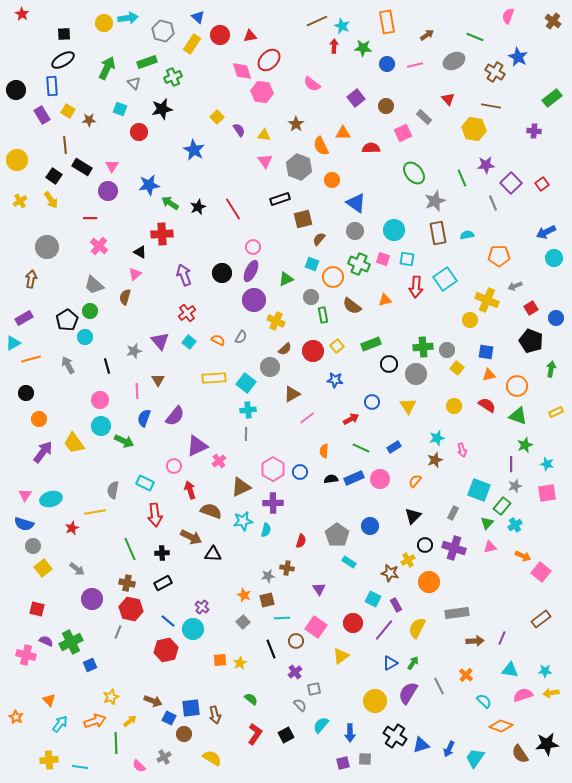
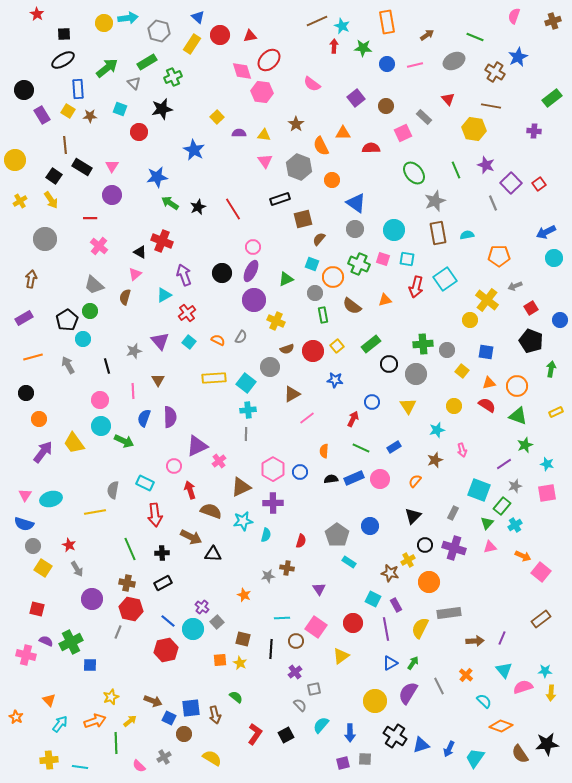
red star at (22, 14): moved 15 px right
pink semicircle at (508, 16): moved 6 px right
brown cross at (553, 21): rotated 35 degrees clockwise
gray hexagon at (163, 31): moved 4 px left
blue star at (518, 57): rotated 18 degrees clockwise
green rectangle at (147, 62): rotated 12 degrees counterclockwise
green arrow at (107, 68): rotated 25 degrees clockwise
blue rectangle at (52, 86): moved 26 px right, 3 px down
black circle at (16, 90): moved 8 px right
brown star at (89, 120): moved 1 px right, 4 px up
purple semicircle at (239, 130): moved 3 px down; rotated 56 degrees counterclockwise
yellow circle at (17, 160): moved 2 px left
purple star at (486, 165): rotated 24 degrees clockwise
green line at (462, 178): moved 6 px left, 8 px up
red square at (542, 184): moved 3 px left
blue star at (149, 185): moved 8 px right, 8 px up
purple circle at (108, 191): moved 4 px right, 4 px down
gray circle at (355, 231): moved 2 px up
red cross at (162, 234): moved 7 px down; rotated 25 degrees clockwise
gray circle at (47, 247): moved 2 px left, 8 px up
red arrow at (416, 287): rotated 10 degrees clockwise
gray circle at (311, 297): moved 4 px right, 4 px up
yellow cross at (487, 300): rotated 15 degrees clockwise
blue circle at (556, 318): moved 4 px right, 2 px down
cyan circle at (85, 337): moved 2 px left, 2 px down
cyan triangle at (13, 343): moved 151 px right, 48 px up
green rectangle at (371, 344): rotated 18 degrees counterclockwise
green cross at (423, 347): moved 3 px up
brown semicircle at (285, 349): moved 2 px right; rotated 24 degrees clockwise
orange line at (31, 359): moved 2 px right, 2 px up
yellow square at (457, 368): moved 5 px right, 3 px down
orange triangle at (489, 375): moved 8 px down
pink line at (137, 391): moved 4 px left
purple semicircle at (175, 416): moved 5 px left, 1 px down; rotated 40 degrees counterclockwise
red arrow at (351, 419): moved 2 px right; rotated 35 degrees counterclockwise
cyan star at (437, 438): moved 8 px up
purple line at (511, 464): moved 7 px left; rotated 56 degrees clockwise
red star at (72, 528): moved 3 px left, 17 px down; rotated 24 degrees counterclockwise
cyan semicircle at (266, 530): moved 5 px down
yellow square at (43, 568): rotated 18 degrees counterclockwise
gray arrow at (77, 569): rotated 21 degrees clockwise
brown square at (267, 600): moved 24 px left, 39 px down; rotated 28 degrees clockwise
gray rectangle at (457, 613): moved 8 px left
gray square at (243, 622): moved 26 px left
yellow semicircle at (417, 628): moved 3 px right
purple line at (384, 630): moved 2 px right, 1 px up; rotated 50 degrees counterclockwise
black line at (271, 649): rotated 24 degrees clockwise
yellow star at (240, 663): rotated 16 degrees counterclockwise
blue square at (90, 665): rotated 24 degrees clockwise
cyan triangle at (510, 670): moved 6 px left; rotated 42 degrees clockwise
yellow arrow at (551, 693): rotated 77 degrees counterclockwise
pink semicircle at (523, 695): moved 8 px up
green semicircle at (251, 699): moved 15 px left, 2 px up
